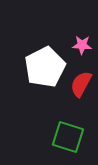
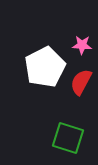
red semicircle: moved 2 px up
green square: moved 1 px down
